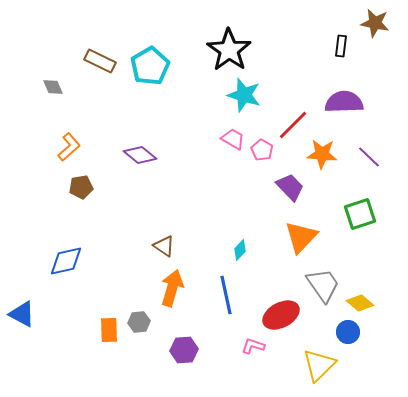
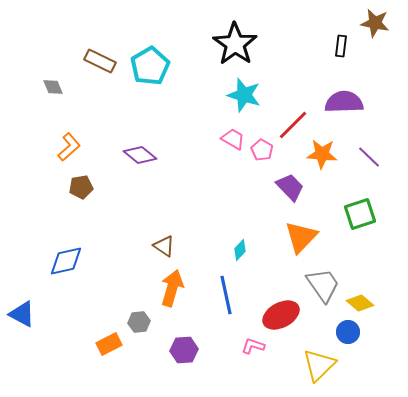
black star: moved 6 px right, 6 px up
orange rectangle: moved 14 px down; rotated 65 degrees clockwise
